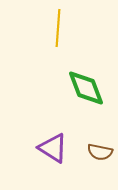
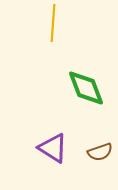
yellow line: moved 5 px left, 5 px up
brown semicircle: rotated 30 degrees counterclockwise
